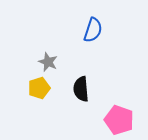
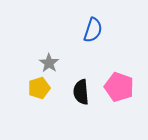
gray star: moved 1 px right, 1 px down; rotated 12 degrees clockwise
black semicircle: moved 3 px down
pink pentagon: moved 33 px up
